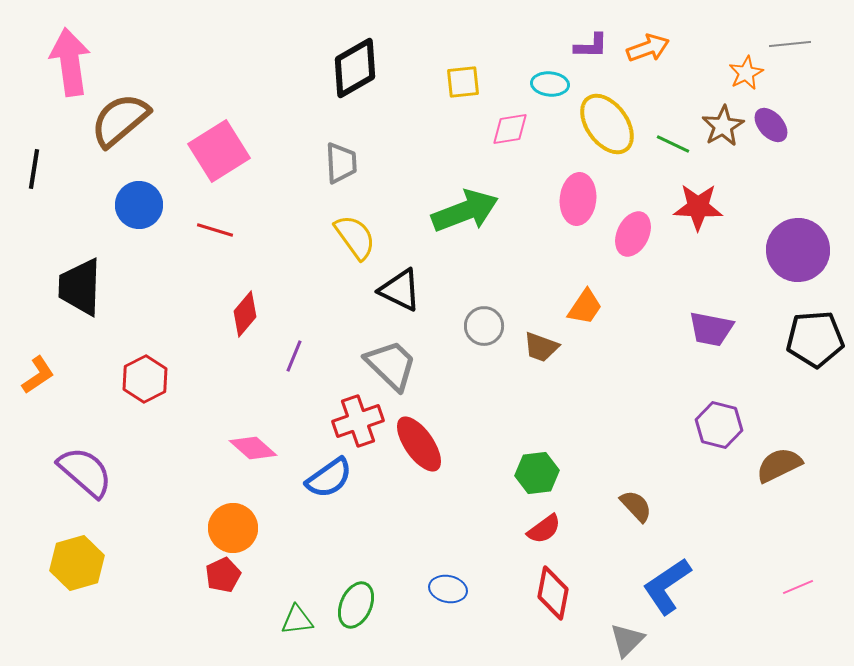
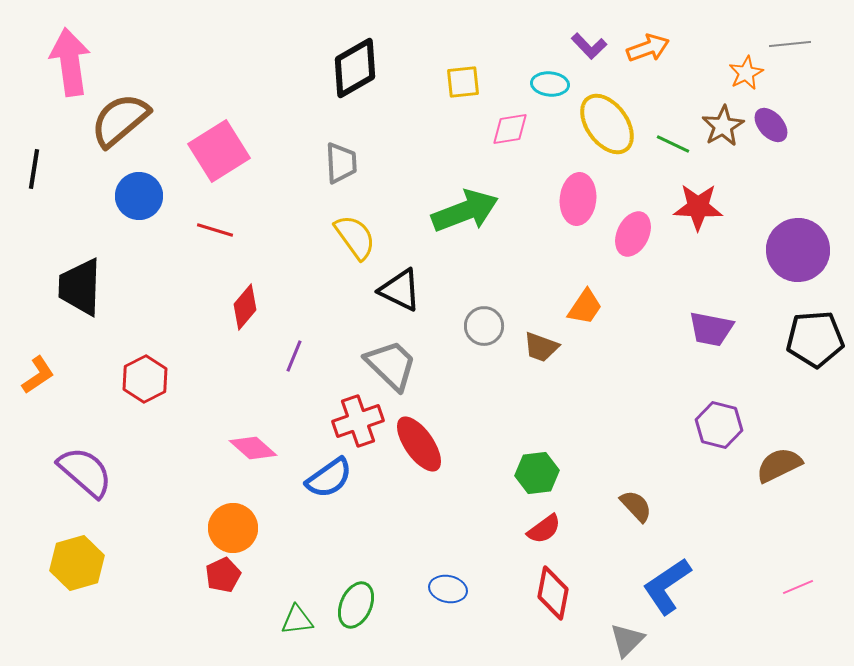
purple L-shape at (591, 46): moved 2 px left; rotated 45 degrees clockwise
blue circle at (139, 205): moved 9 px up
red diamond at (245, 314): moved 7 px up
